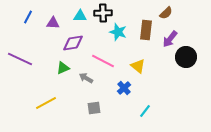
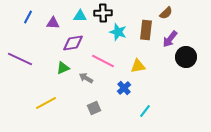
yellow triangle: rotated 49 degrees counterclockwise
gray square: rotated 16 degrees counterclockwise
